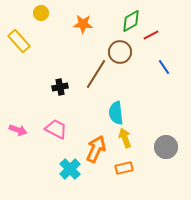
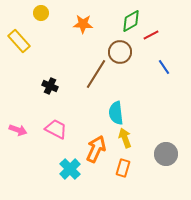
black cross: moved 10 px left, 1 px up; rotated 35 degrees clockwise
gray circle: moved 7 px down
orange rectangle: moved 1 px left; rotated 60 degrees counterclockwise
